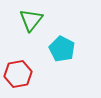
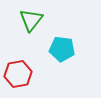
cyan pentagon: rotated 20 degrees counterclockwise
